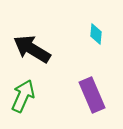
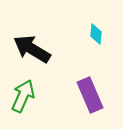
purple rectangle: moved 2 px left
